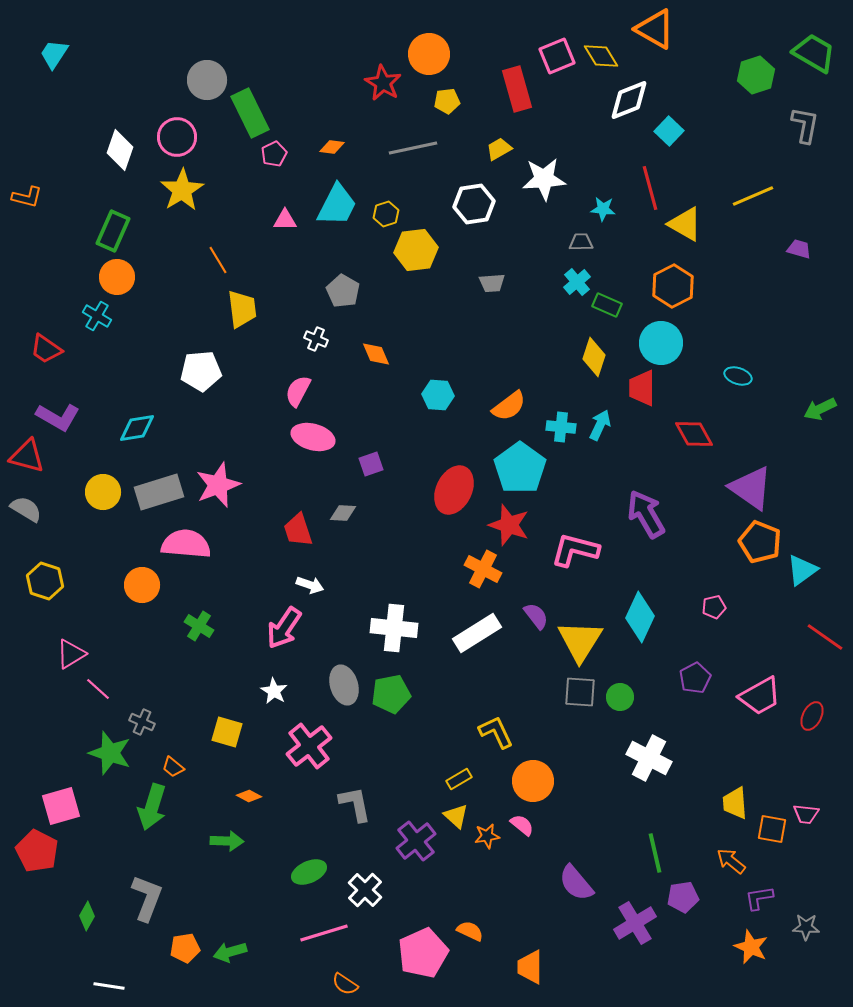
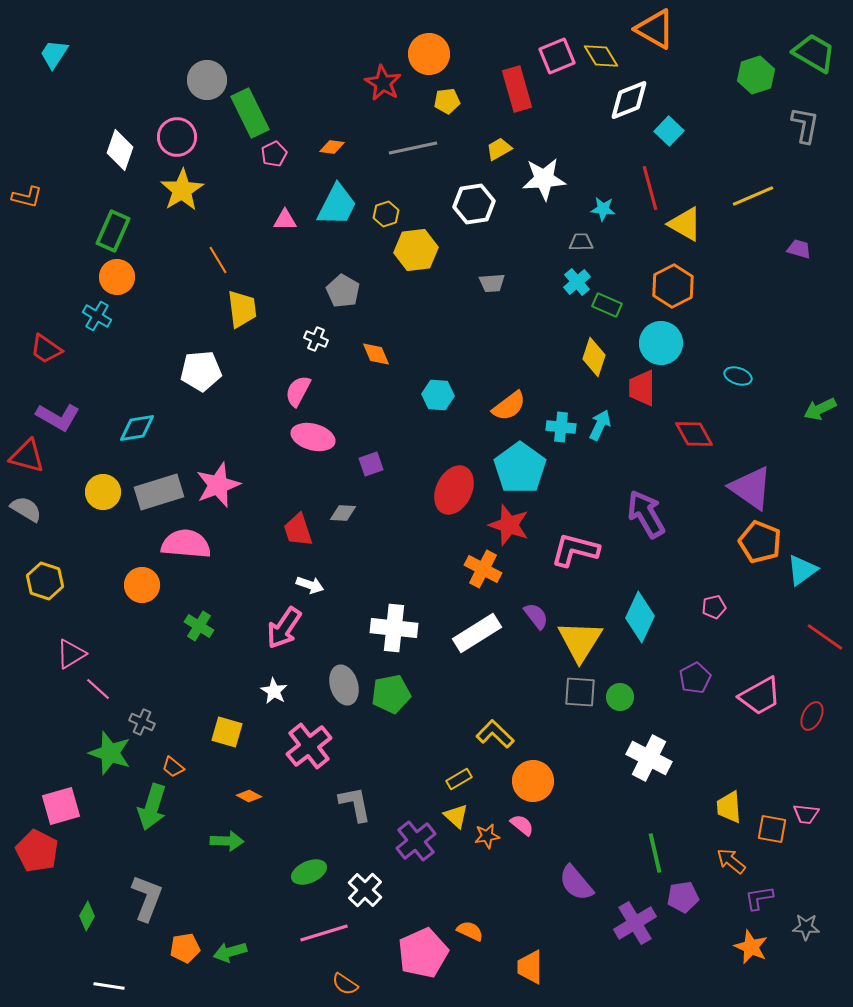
yellow L-shape at (496, 732): moved 1 px left, 2 px down; rotated 21 degrees counterclockwise
yellow trapezoid at (735, 803): moved 6 px left, 4 px down
